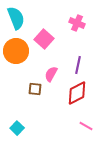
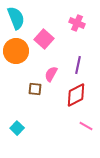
red diamond: moved 1 px left, 2 px down
